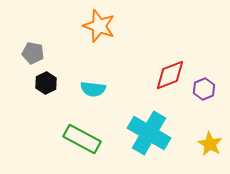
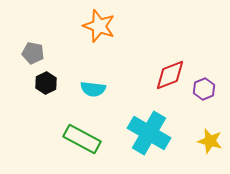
yellow star: moved 3 px up; rotated 15 degrees counterclockwise
